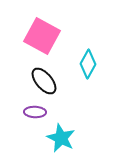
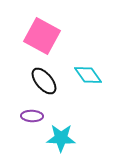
cyan diamond: moved 11 px down; rotated 64 degrees counterclockwise
purple ellipse: moved 3 px left, 4 px down
cyan star: rotated 24 degrees counterclockwise
